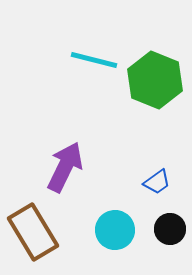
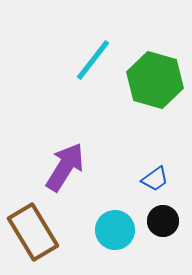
cyan line: moved 1 px left; rotated 66 degrees counterclockwise
green hexagon: rotated 6 degrees counterclockwise
purple arrow: rotated 6 degrees clockwise
blue trapezoid: moved 2 px left, 3 px up
black circle: moved 7 px left, 8 px up
